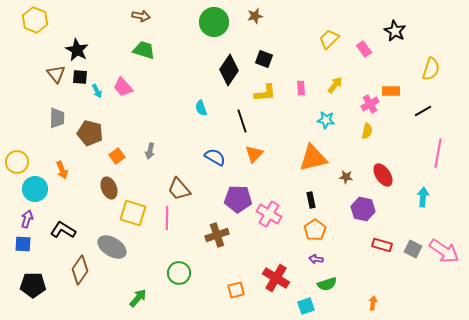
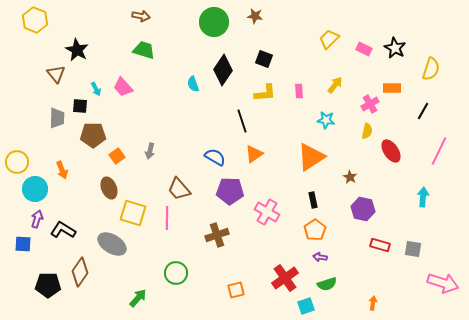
brown star at (255, 16): rotated 21 degrees clockwise
black star at (395, 31): moved 17 px down
pink rectangle at (364, 49): rotated 28 degrees counterclockwise
black diamond at (229, 70): moved 6 px left
black square at (80, 77): moved 29 px down
pink rectangle at (301, 88): moved 2 px left, 3 px down
cyan arrow at (97, 91): moved 1 px left, 2 px up
orange rectangle at (391, 91): moved 1 px right, 3 px up
cyan semicircle at (201, 108): moved 8 px left, 24 px up
black line at (423, 111): rotated 30 degrees counterclockwise
brown pentagon at (90, 133): moved 3 px right, 2 px down; rotated 15 degrees counterclockwise
pink line at (438, 153): moved 1 px right, 2 px up; rotated 16 degrees clockwise
orange triangle at (254, 154): rotated 12 degrees clockwise
orange triangle at (313, 158): moved 2 px left, 1 px up; rotated 20 degrees counterclockwise
red ellipse at (383, 175): moved 8 px right, 24 px up
brown star at (346, 177): moved 4 px right; rotated 24 degrees clockwise
purple pentagon at (238, 199): moved 8 px left, 8 px up
black rectangle at (311, 200): moved 2 px right
pink cross at (269, 214): moved 2 px left, 2 px up
purple arrow at (27, 219): moved 10 px right
red rectangle at (382, 245): moved 2 px left
gray ellipse at (112, 247): moved 3 px up
gray square at (413, 249): rotated 18 degrees counterclockwise
pink arrow at (444, 251): moved 1 px left, 32 px down; rotated 16 degrees counterclockwise
purple arrow at (316, 259): moved 4 px right, 2 px up
brown diamond at (80, 270): moved 2 px down
green circle at (179, 273): moved 3 px left
red cross at (276, 278): moved 9 px right; rotated 24 degrees clockwise
black pentagon at (33, 285): moved 15 px right
